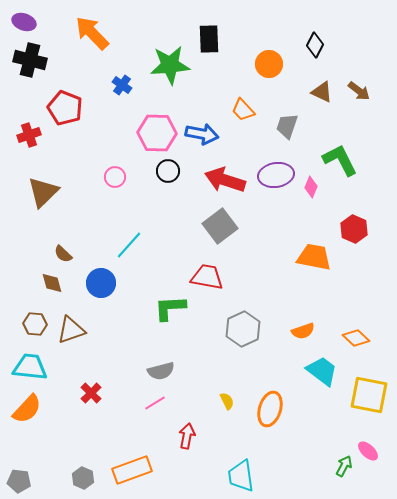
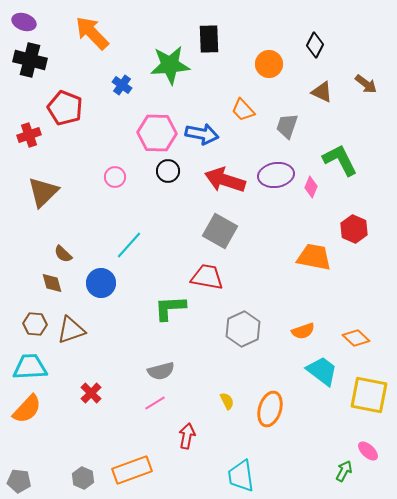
brown arrow at (359, 91): moved 7 px right, 7 px up
gray square at (220, 226): moved 5 px down; rotated 24 degrees counterclockwise
cyan trapezoid at (30, 367): rotated 9 degrees counterclockwise
green arrow at (344, 466): moved 5 px down
